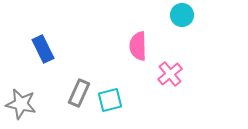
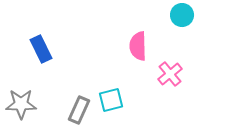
blue rectangle: moved 2 px left
gray rectangle: moved 17 px down
cyan square: moved 1 px right
gray star: rotated 12 degrees counterclockwise
